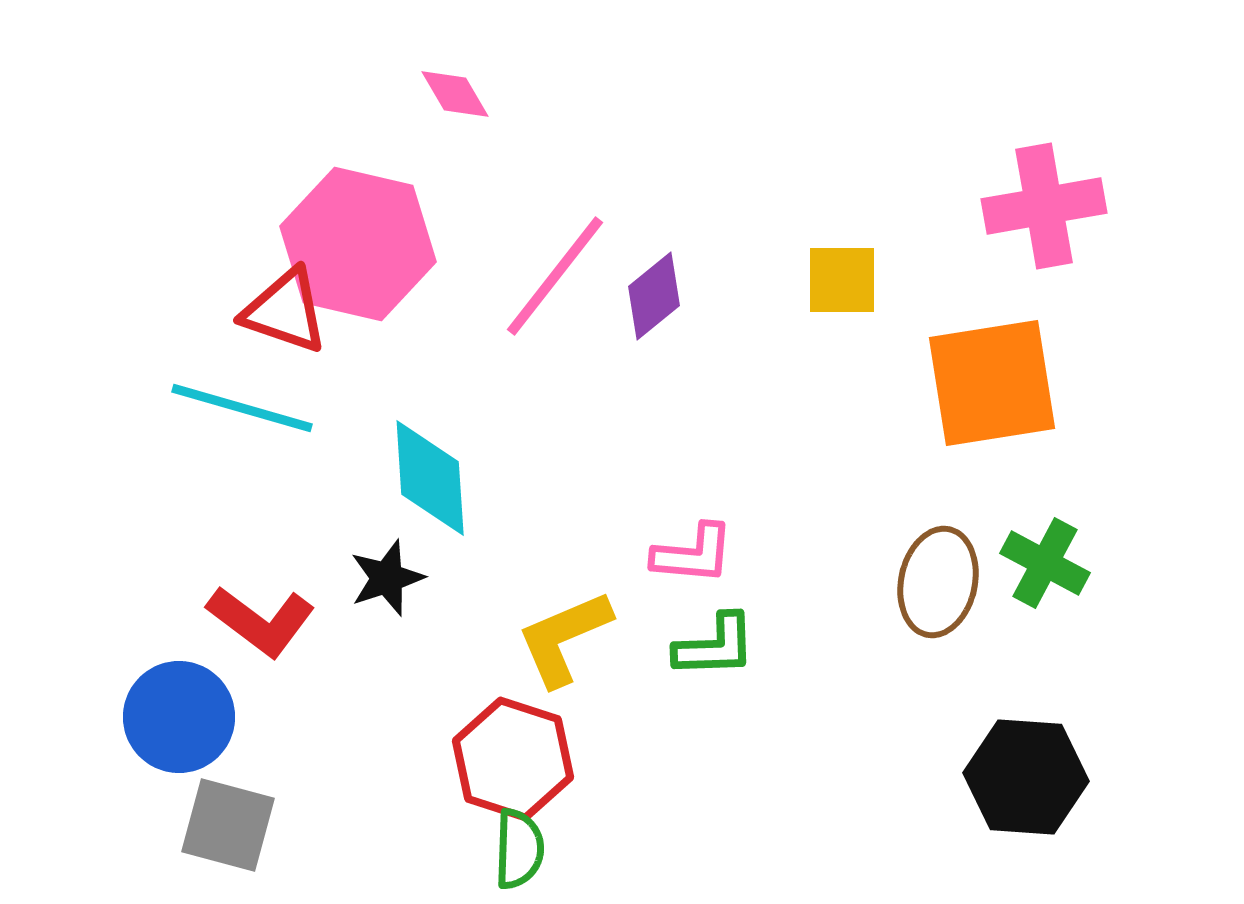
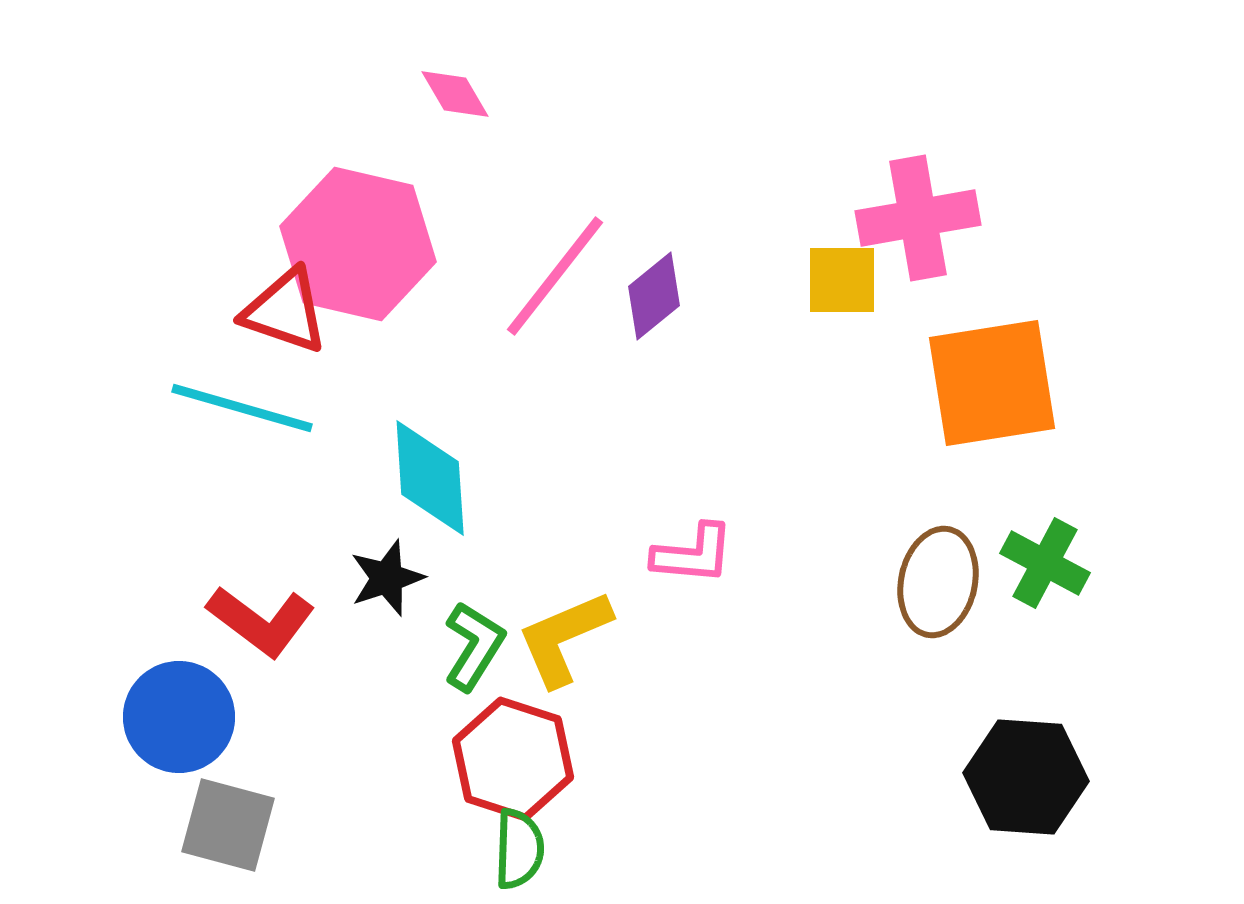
pink cross: moved 126 px left, 12 px down
green L-shape: moved 241 px left; rotated 56 degrees counterclockwise
